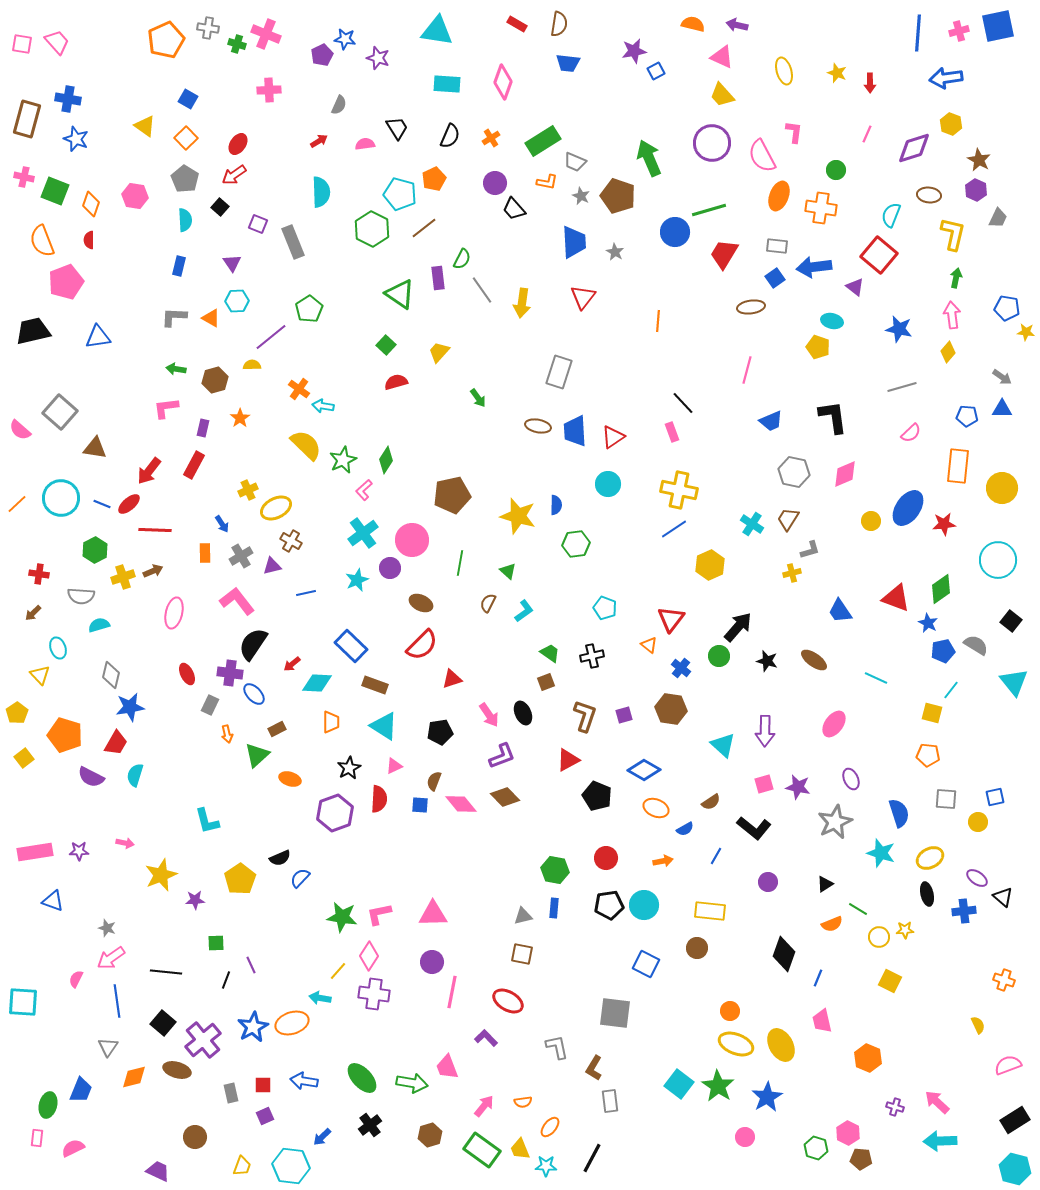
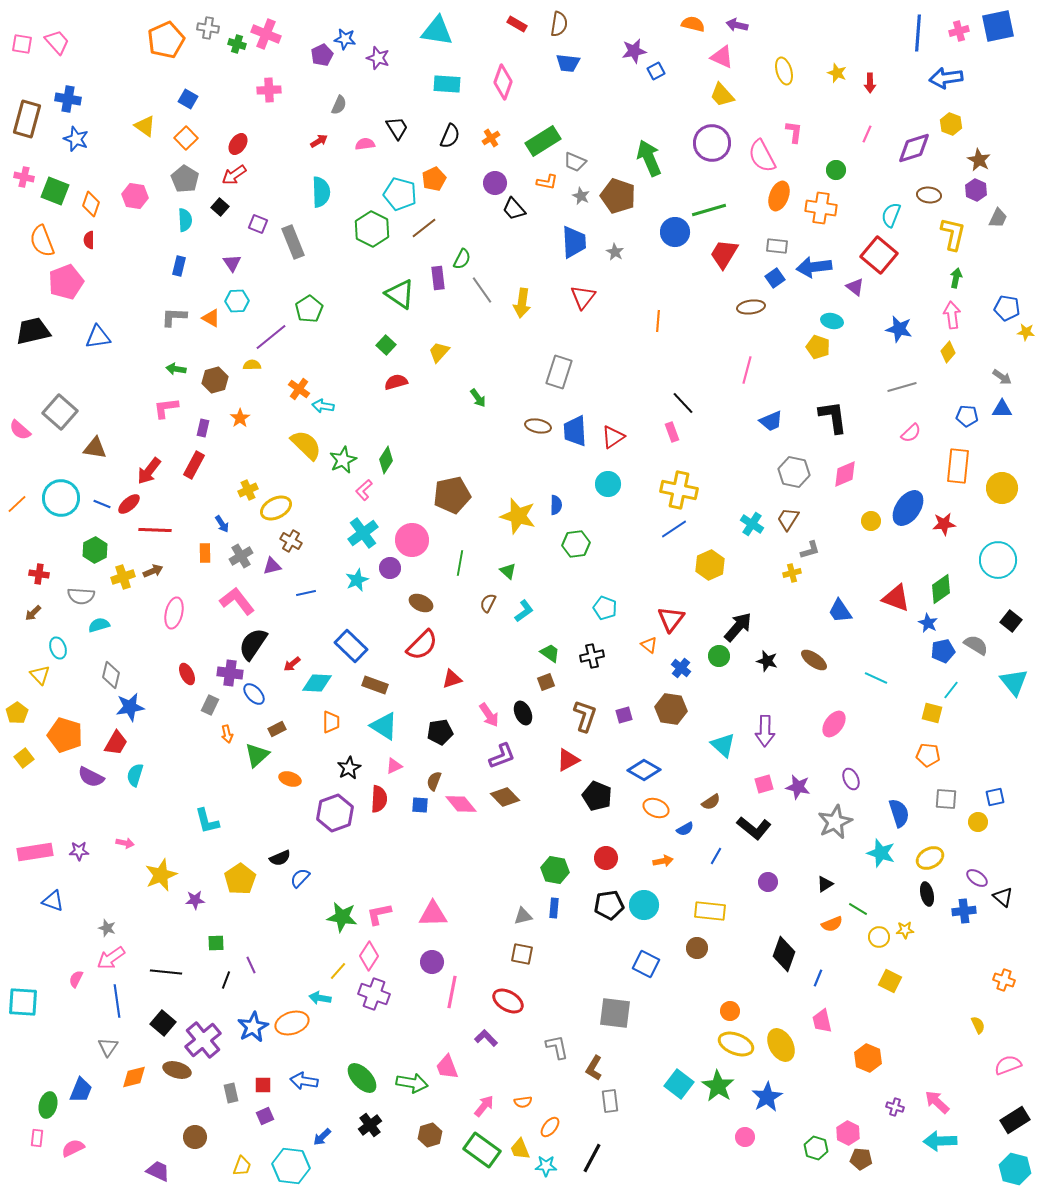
purple cross at (374, 994): rotated 12 degrees clockwise
